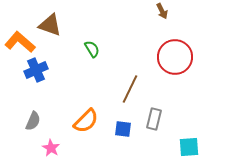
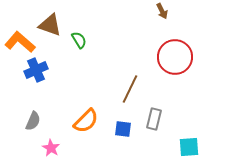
green semicircle: moved 13 px left, 9 px up
